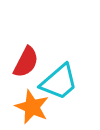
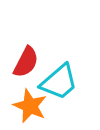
orange star: moved 2 px left, 1 px up
